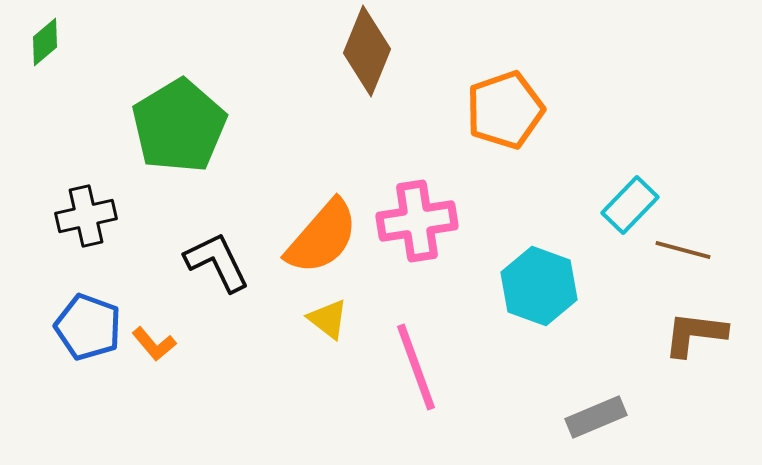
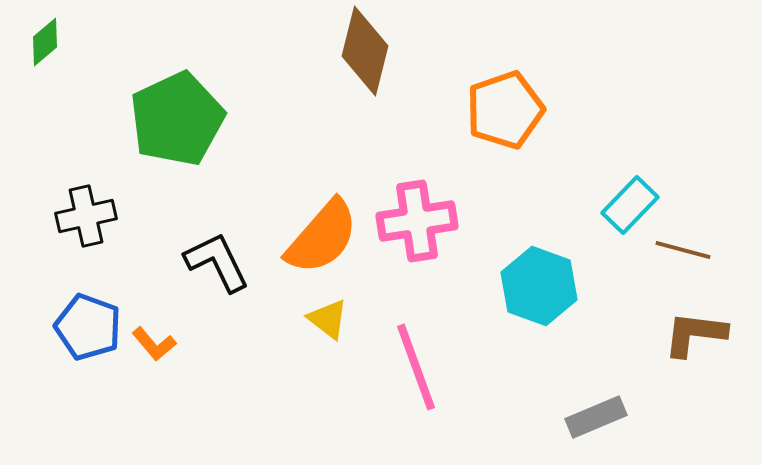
brown diamond: moved 2 px left; rotated 8 degrees counterclockwise
green pentagon: moved 2 px left, 7 px up; rotated 6 degrees clockwise
